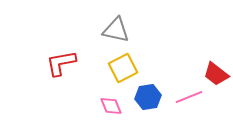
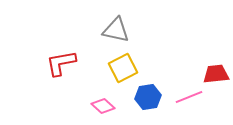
red trapezoid: rotated 136 degrees clockwise
pink diamond: moved 8 px left; rotated 25 degrees counterclockwise
